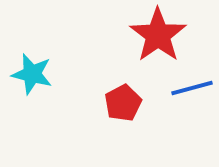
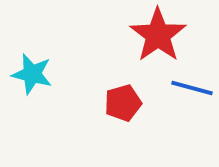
blue line: rotated 30 degrees clockwise
red pentagon: rotated 12 degrees clockwise
